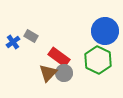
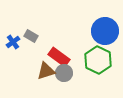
brown triangle: moved 2 px left, 2 px up; rotated 30 degrees clockwise
